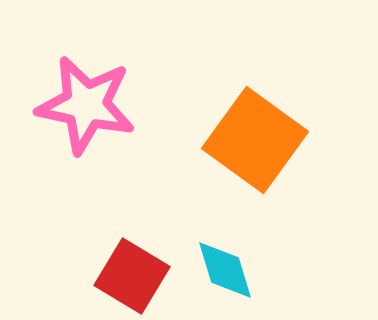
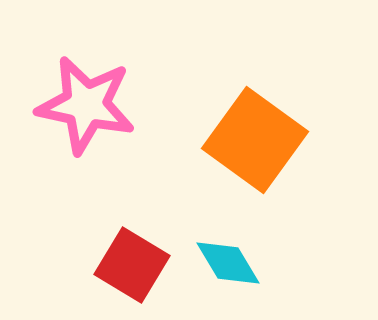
cyan diamond: moved 3 px right, 7 px up; rotated 14 degrees counterclockwise
red square: moved 11 px up
